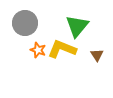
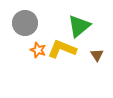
green triangle: moved 2 px right; rotated 10 degrees clockwise
